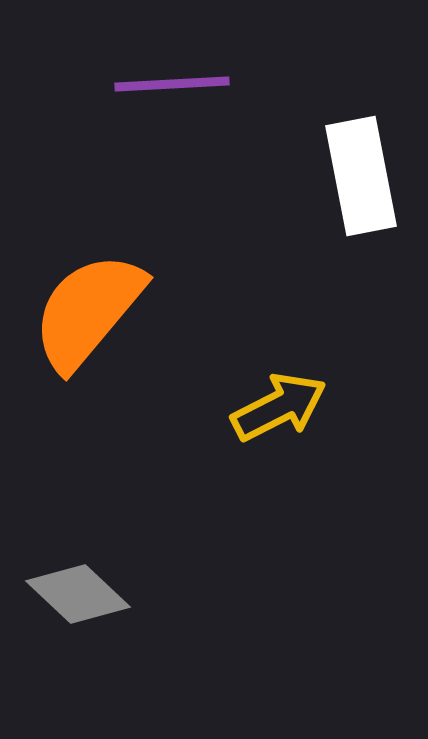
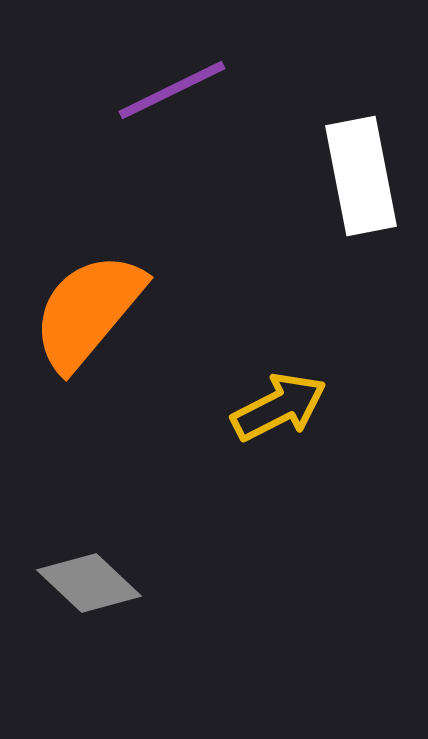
purple line: moved 6 px down; rotated 23 degrees counterclockwise
gray diamond: moved 11 px right, 11 px up
